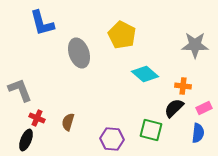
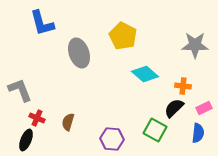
yellow pentagon: moved 1 px right, 1 px down
green square: moved 4 px right; rotated 15 degrees clockwise
